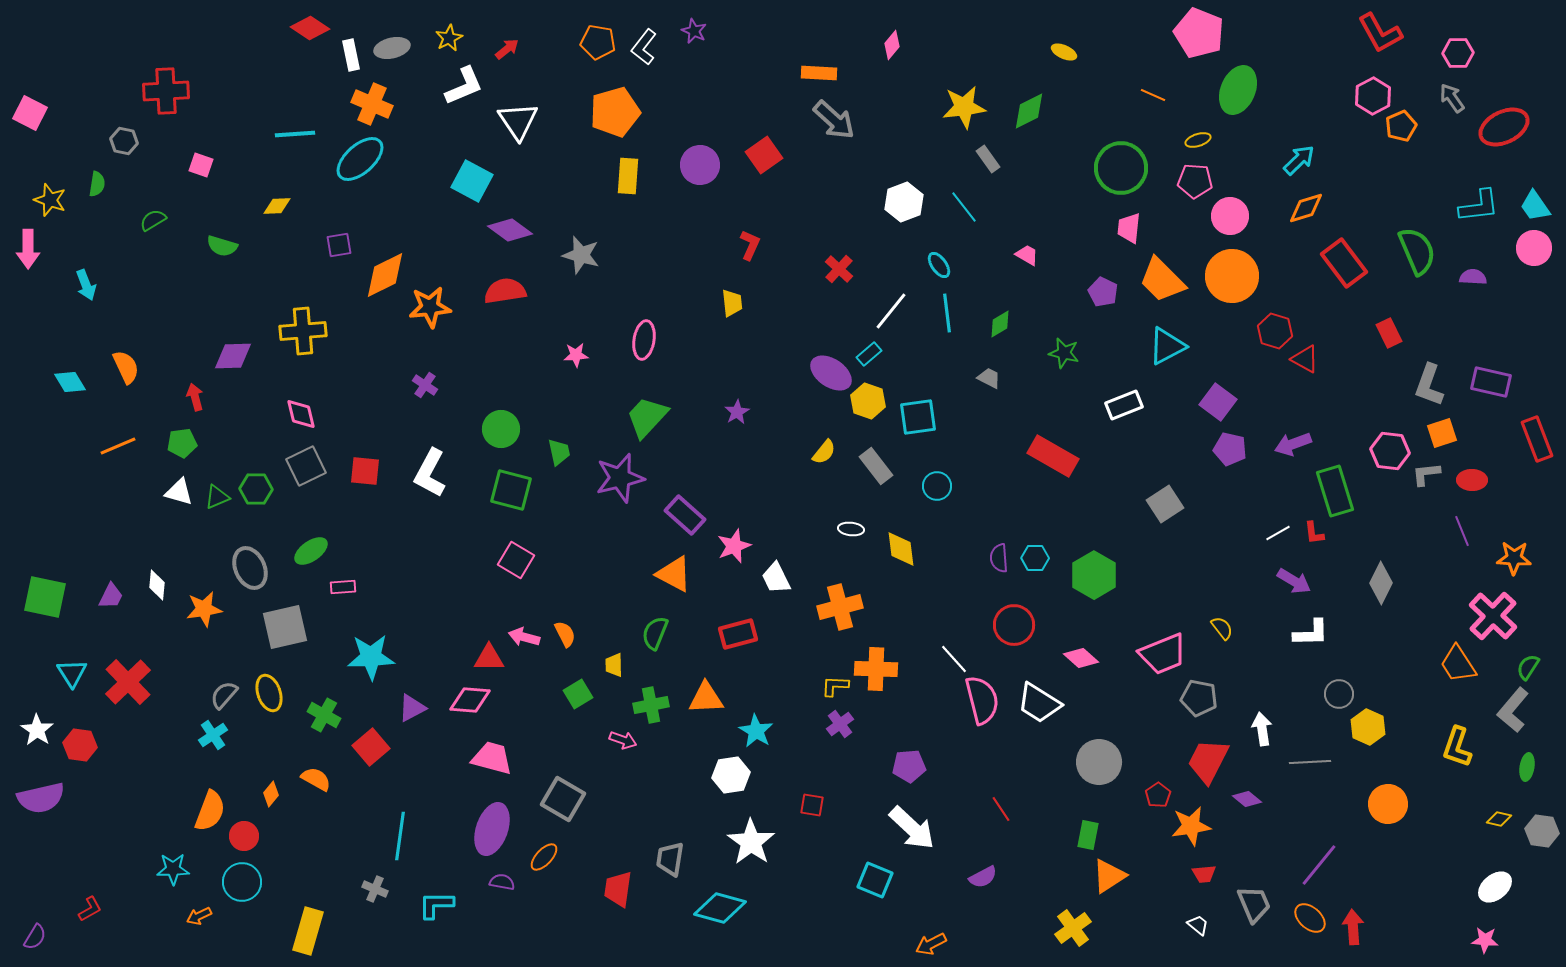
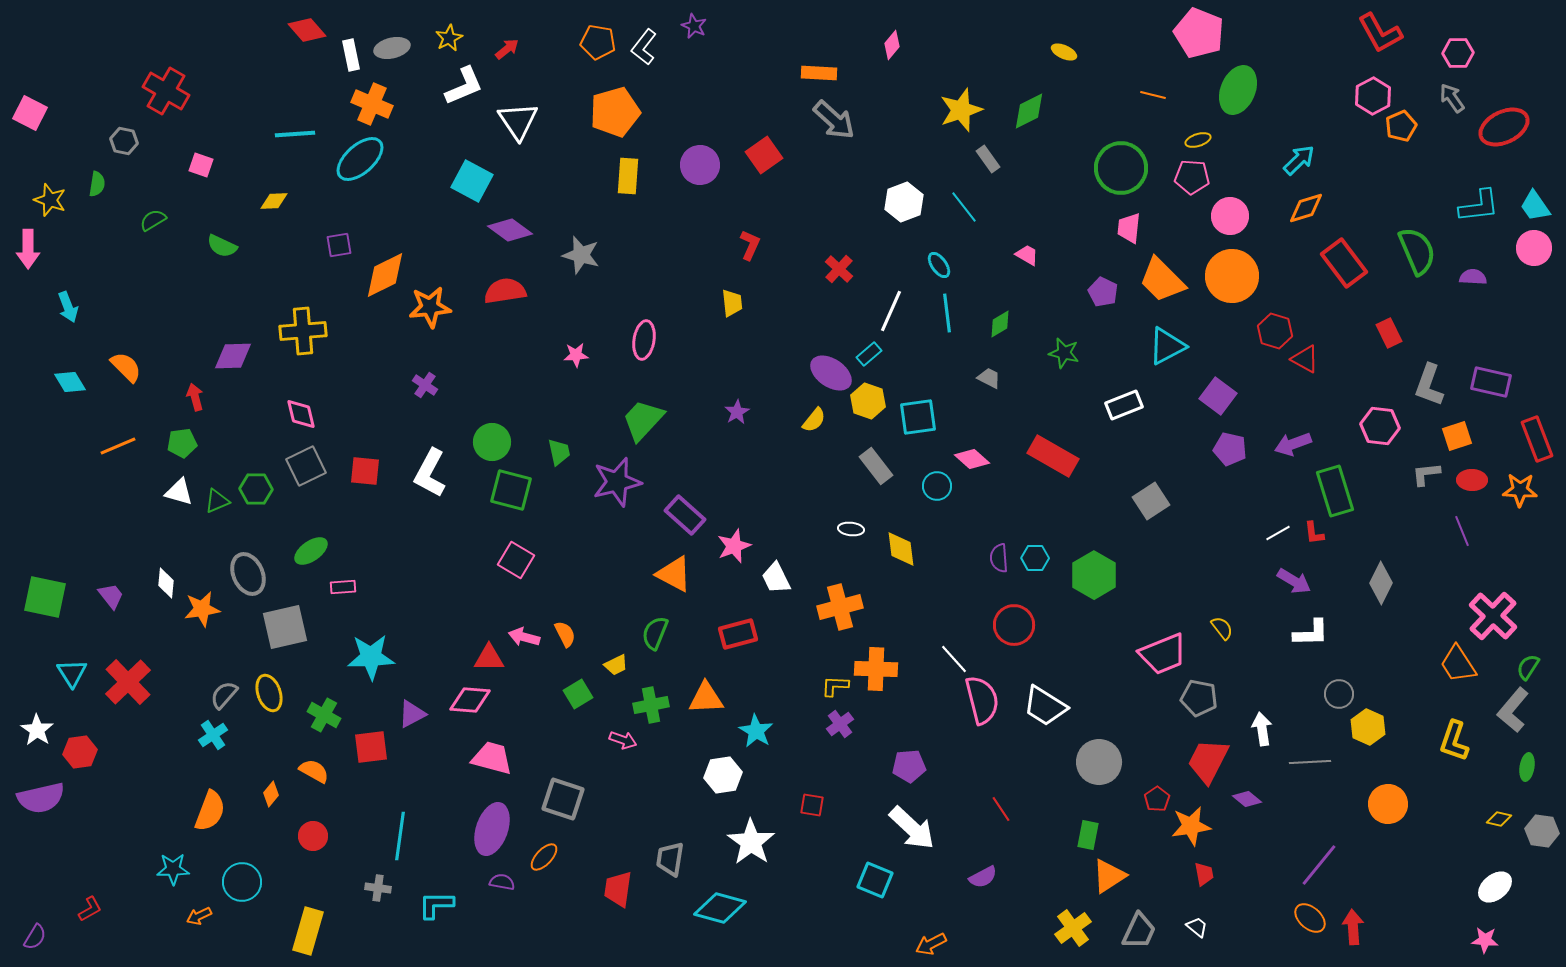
red diamond at (310, 28): moved 3 px left, 2 px down; rotated 15 degrees clockwise
purple star at (694, 31): moved 5 px up
red cross at (166, 91): rotated 33 degrees clockwise
orange line at (1153, 95): rotated 10 degrees counterclockwise
yellow star at (964, 107): moved 3 px left, 3 px down; rotated 12 degrees counterclockwise
pink pentagon at (1195, 181): moved 3 px left, 4 px up
yellow diamond at (277, 206): moved 3 px left, 5 px up
green semicircle at (222, 246): rotated 8 degrees clockwise
cyan arrow at (86, 285): moved 18 px left, 22 px down
white line at (891, 311): rotated 15 degrees counterclockwise
orange semicircle at (126, 367): rotated 20 degrees counterclockwise
purple square at (1218, 402): moved 6 px up
green trapezoid at (647, 417): moved 4 px left, 3 px down
green circle at (501, 429): moved 9 px left, 13 px down
orange square at (1442, 433): moved 15 px right, 3 px down
pink hexagon at (1390, 451): moved 10 px left, 25 px up
yellow semicircle at (824, 452): moved 10 px left, 32 px up
purple star at (620, 478): moved 3 px left, 4 px down
green triangle at (217, 497): moved 4 px down
gray square at (1165, 504): moved 14 px left, 3 px up
orange star at (1514, 558): moved 6 px right, 68 px up
gray ellipse at (250, 568): moved 2 px left, 6 px down
white diamond at (157, 585): moved 9 px right, 2 px up
purple trapezoid at (111, 596): rotated 64 degrees counterclockwise
orange star at (204, 609): moved 2 px left
pink diamond at (1081, 658): moved 109 px left, 199 px up
yellow trapezoid at (614, 665): moved 2 px right; rotated 115 degrees counterclockwise
white trapezoid at (1039, 703): moved 6 px right, 3 px down
purple triangle at (412, 708): moved 6 px down
red hexagon at (80, 745): moved 7 px down; rotated 16 degrees counterclockwise
red square at (371, 747): rotated 33 degrees clockwise
yellow L-shape at (1457, 747): moved 3 px left, 6 px up
white hexagon at (731, 775): moved 8 px left
orange semicircle at (316, 779): moved 2 px left, 8 px up
red pentagon at (1158, 795): moved 1 px left, 4 px down
gray square at (563, 799): rotated 12 degrees counterclockwise
red circle at (244, 836): moved 69 px right
red trapezoid at (1204, 874): rotated 95 degrees counterclockwise
gray cross at (375, 889): moved 3 px right, 1 px up; rotated 15 degrees counterclockwise
gray trapezoid at (1254, 904): moved 115 px left, 27 px down; rotated 48 degrees clockwise
white trapezoid at (1198, 925): moved 1 px left, 2 px down
